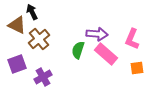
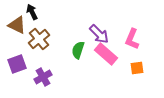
purple arrow: moved 2 px right; rotated 40 degrees clockwise
